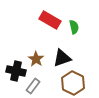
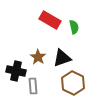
brown star: moved 2 px right, 2 px up
gray rectangle: rotated 42 degrees counterclockwise
